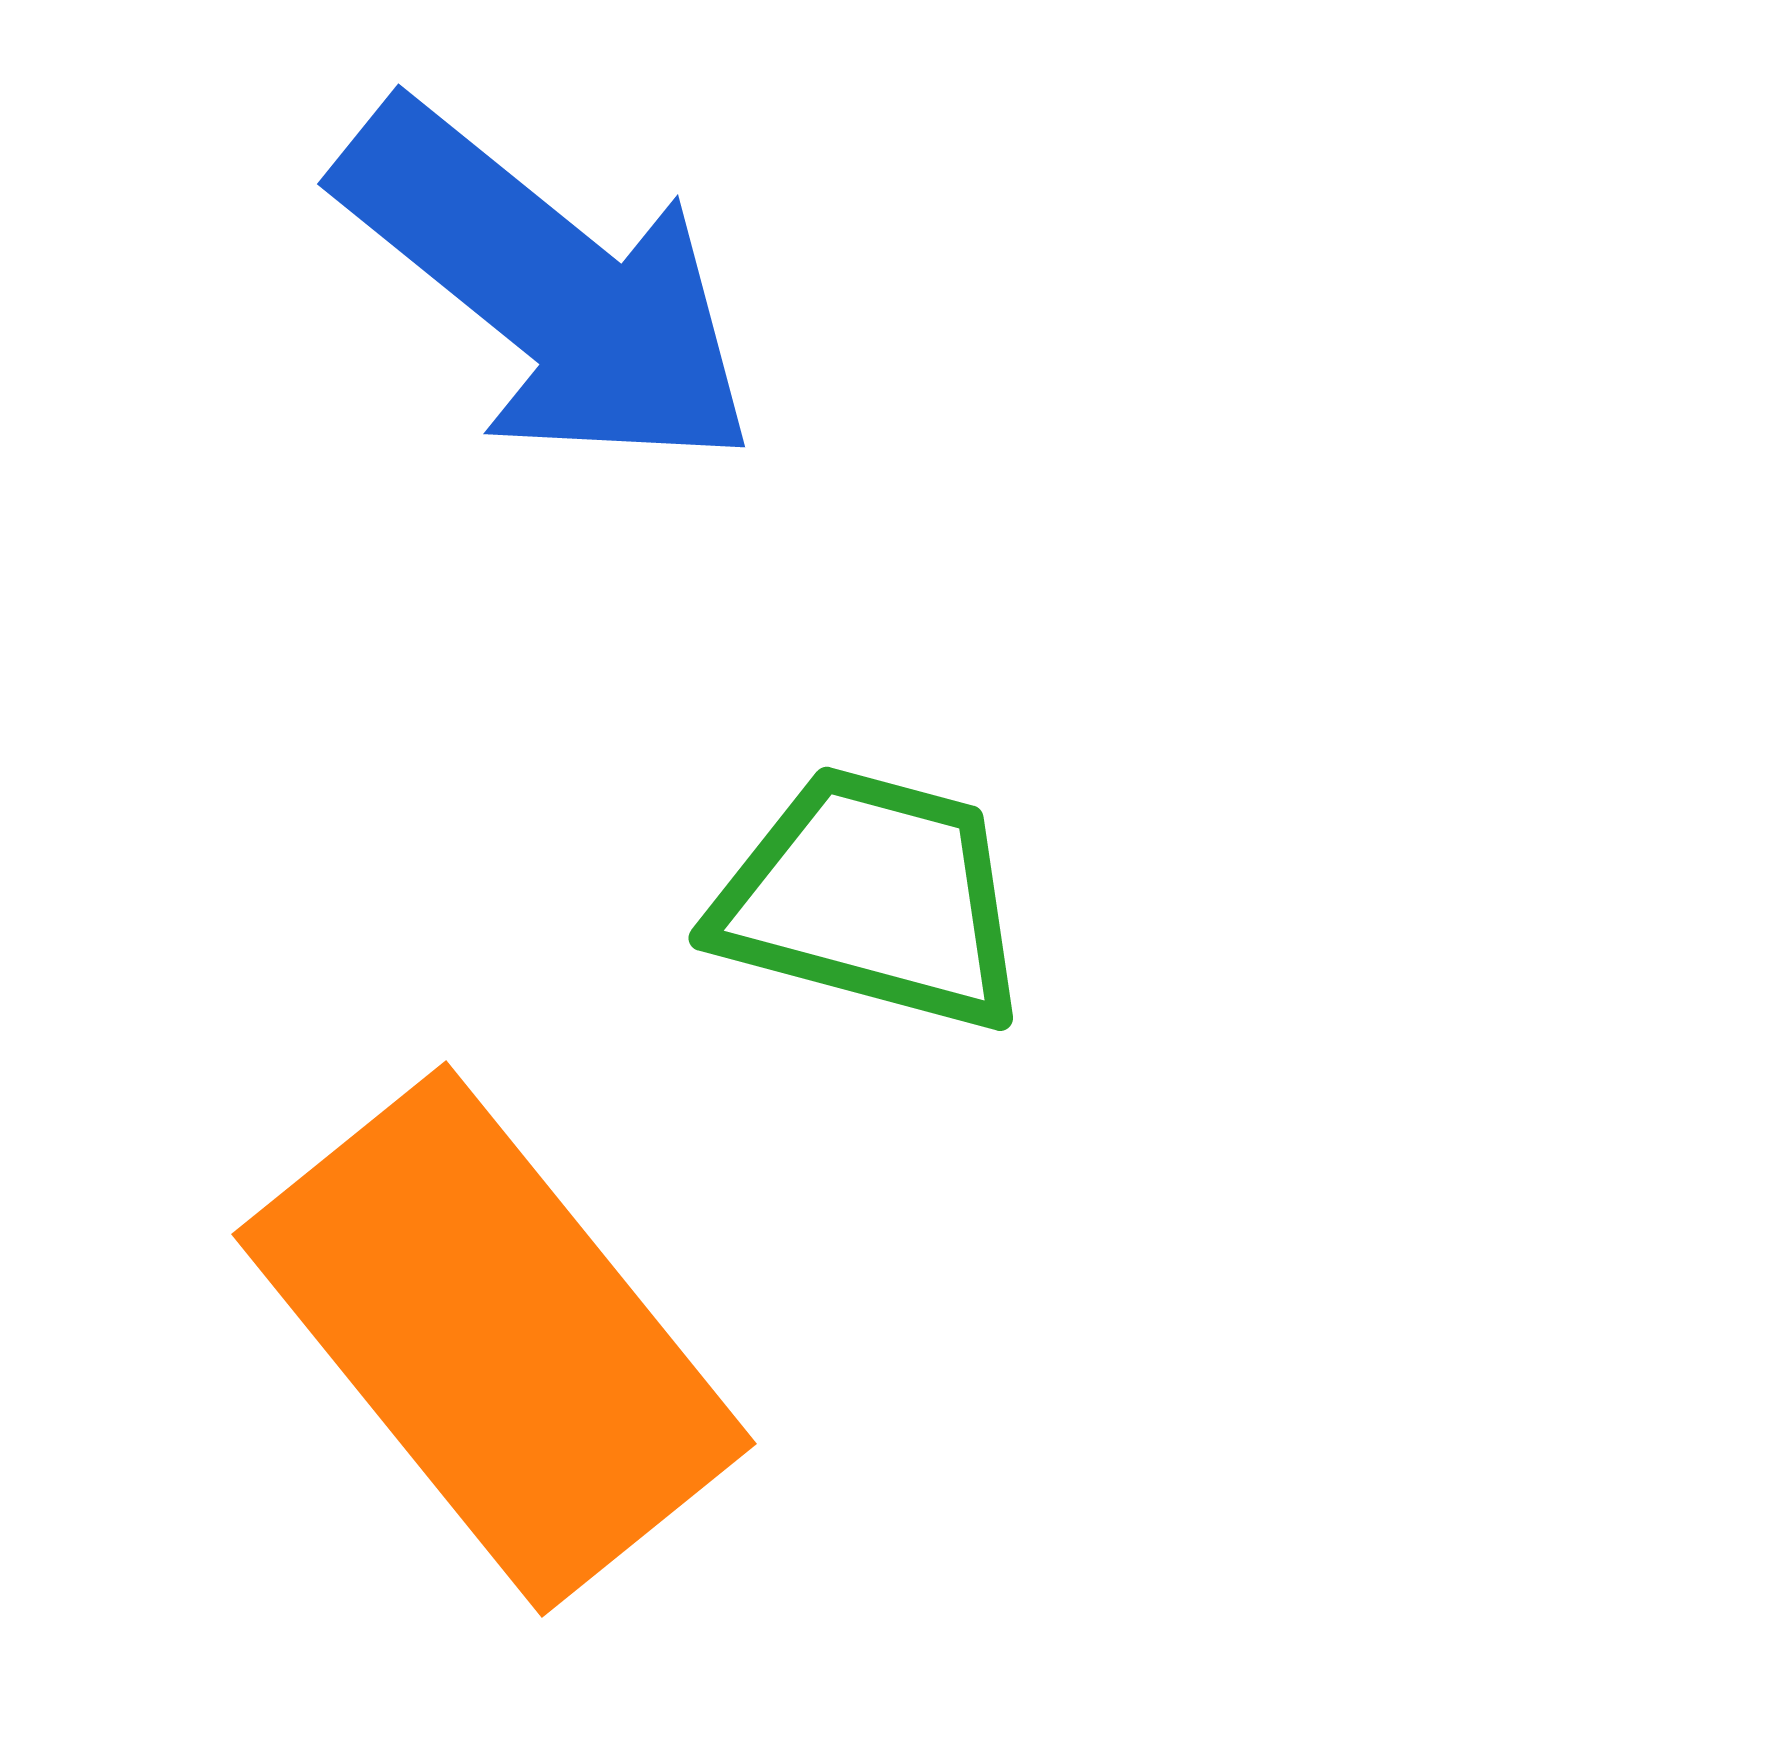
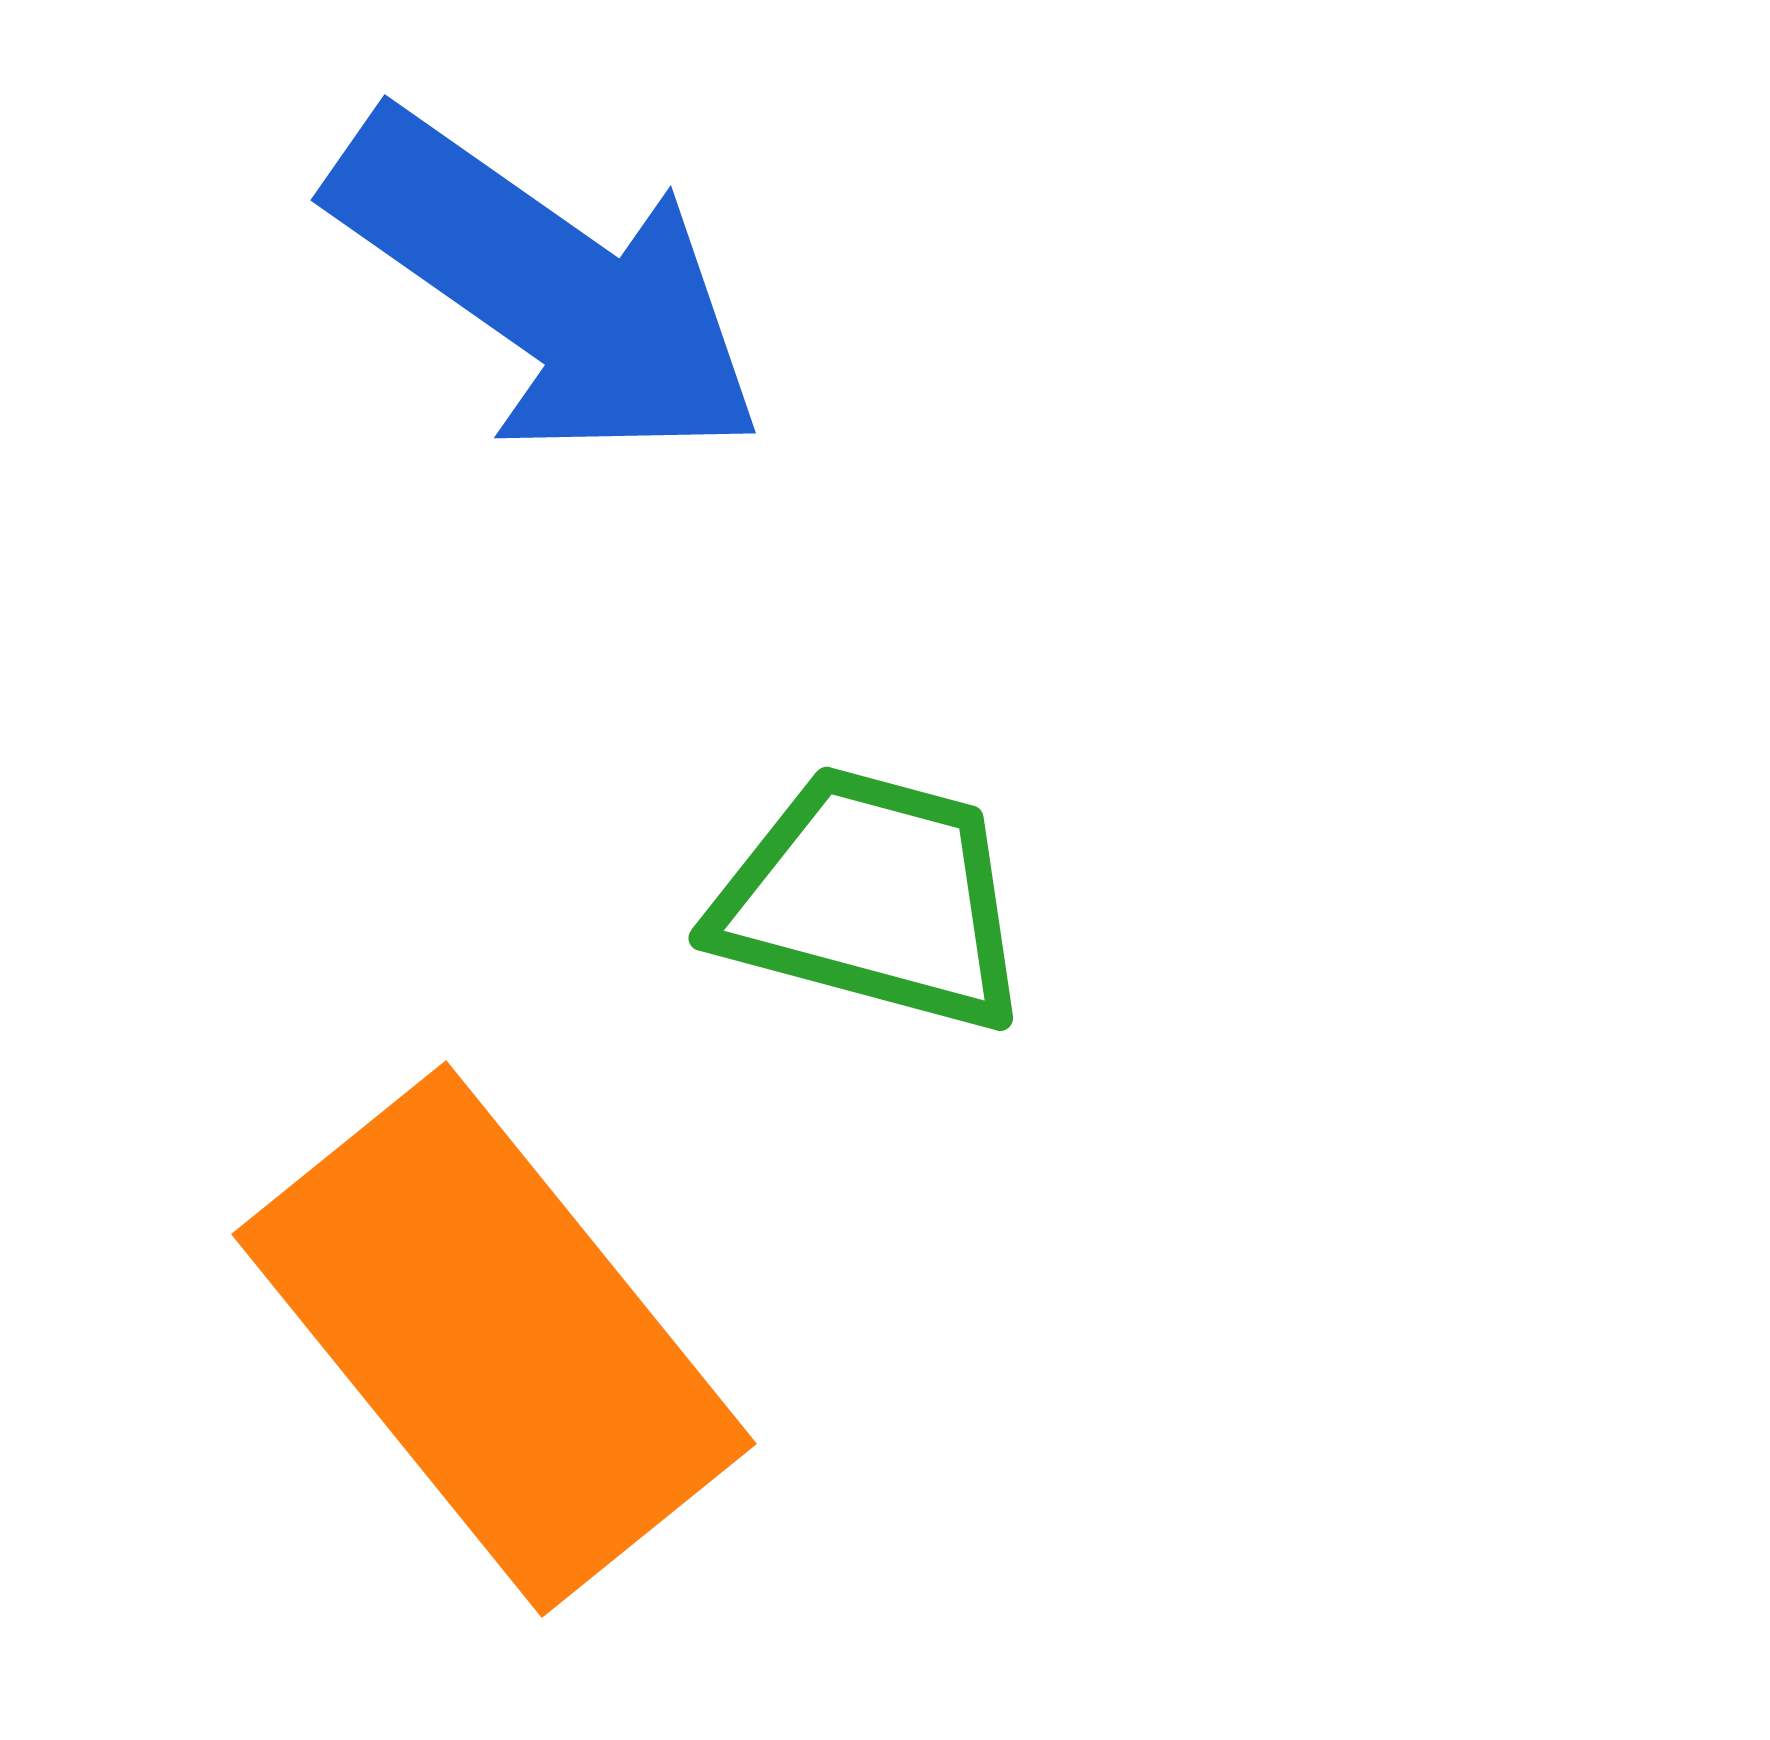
blue arrow: rotated 4 degrees counterclockwise
